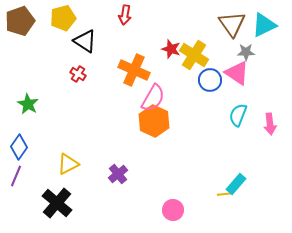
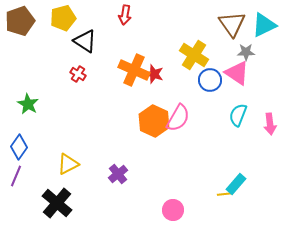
red star: moved 17 px left, 25 px down
pink semicircle: moved 25 px right, 20 px down
